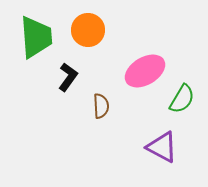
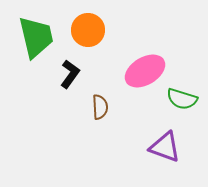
green trapezoid: rotated 9 degrees counterclockwise
black L-shape: moved 2 px right, 3 px up
green semicircle: rotated 76 degrees clockwise
brown semicircle: moved 1 px left, 1 px down
purple triangle: moved 3 px right; rotated 8 degrees counterclockwise
